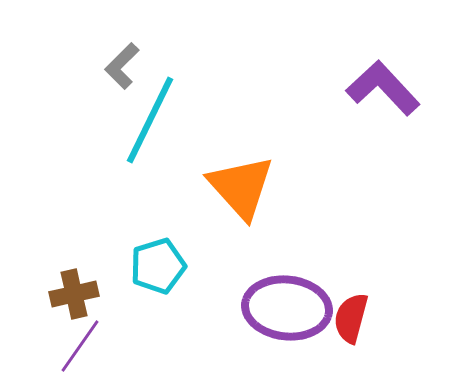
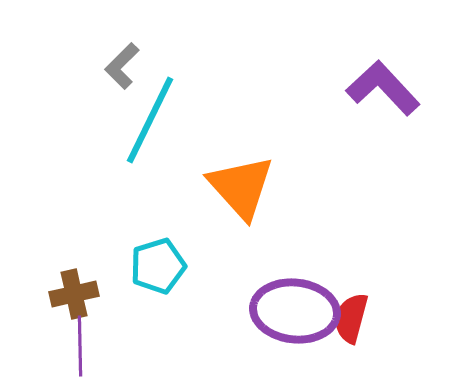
purple ellipse: moved 8 px right, 3 px down
purple line: rotated 36 degrees counterclockwise
